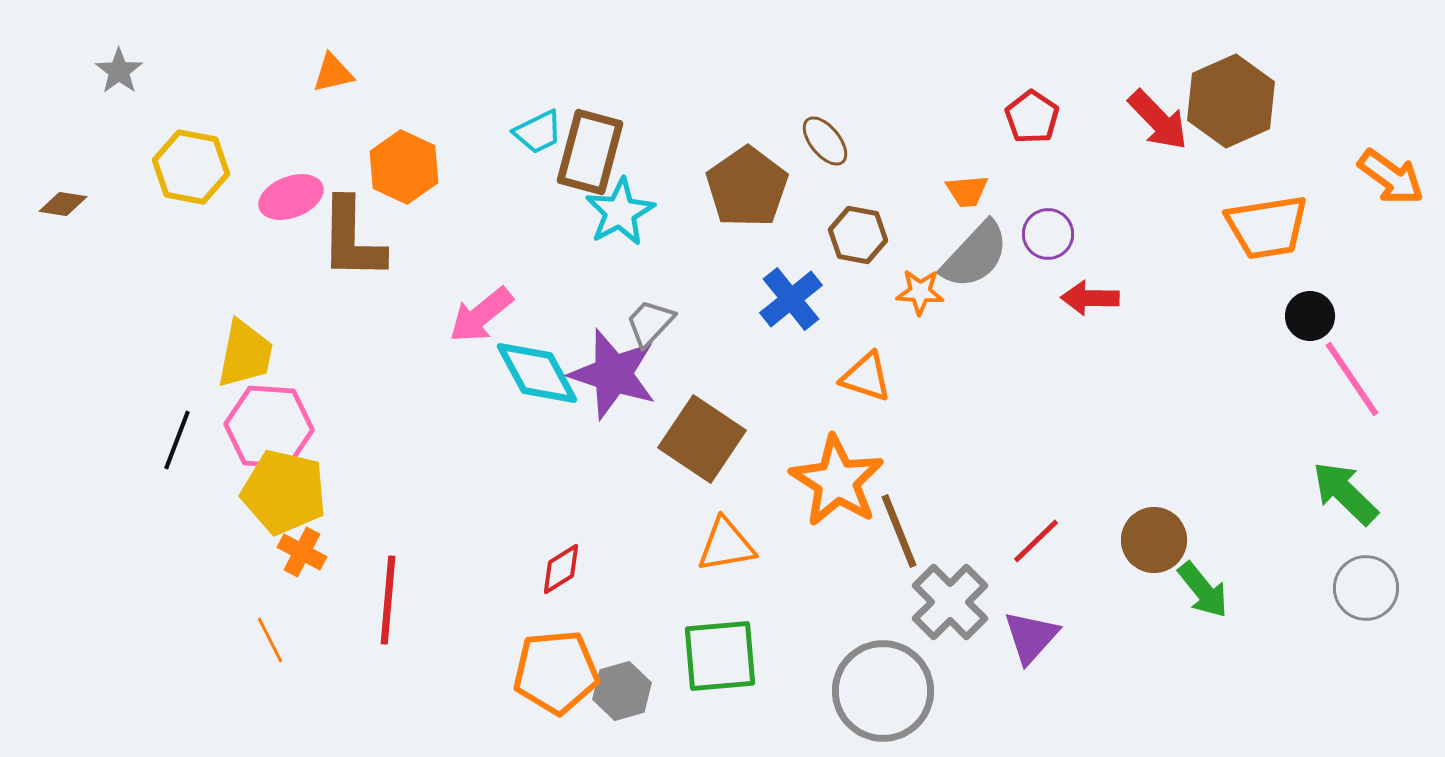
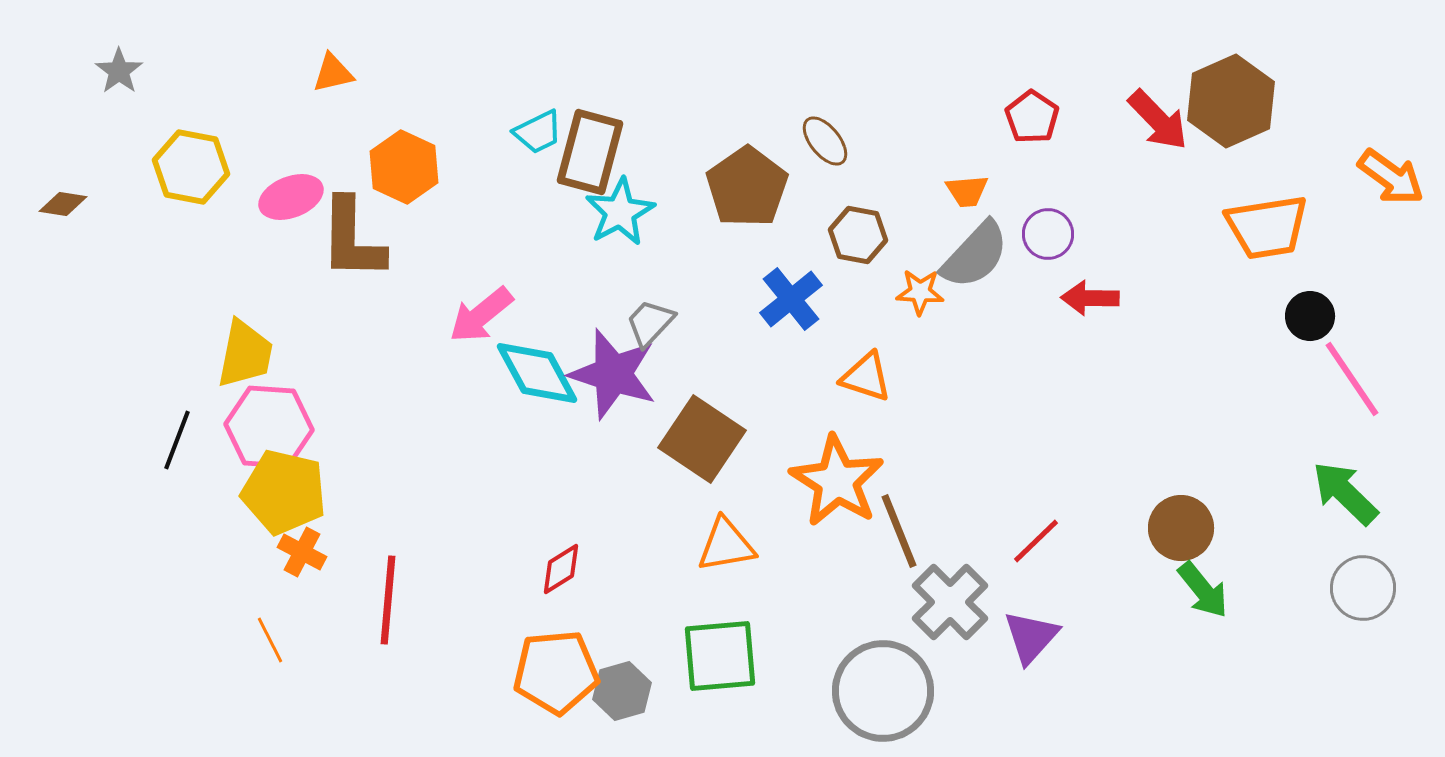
brown circle at (1154, 540): moved 27 px right, 12 px up
gray circle at (1366, 588): moved 3 px left
